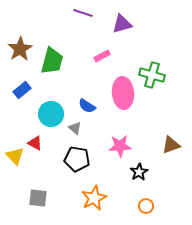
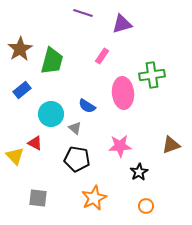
pink rectangle: rotated 28 degrees counterclockwise
green cross: rotated 25 degrees counterclockwise
